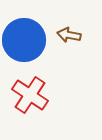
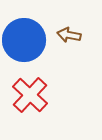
red cross: rotated 9 degrees clockwise
